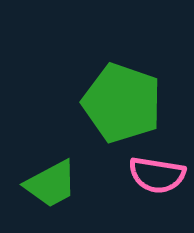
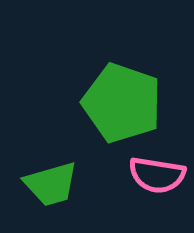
green trapezoid: rotated 12 degrees clockwise
